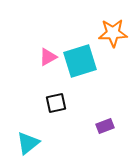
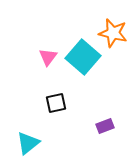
orange star: rotated 16 degrees clockwise
pink triangle: rotated 24 degrees counterclockwise
cyan square: moved 3 px right, 4 px up; rotated 32 degrees counterclockwise
